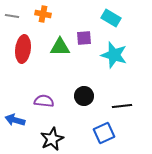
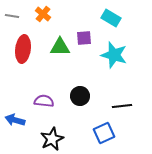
orange cross: rotated 28 degrees clockwise
black circle: moved 4 px left
